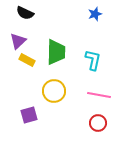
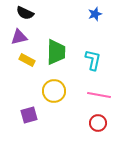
purple triangle: moved 1 px right, 4 px up; rotated 30 degrees clockwise
